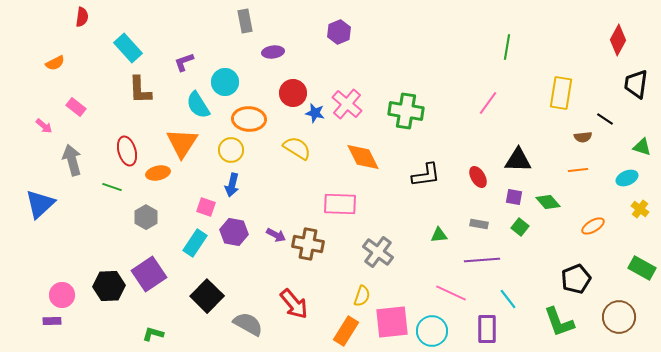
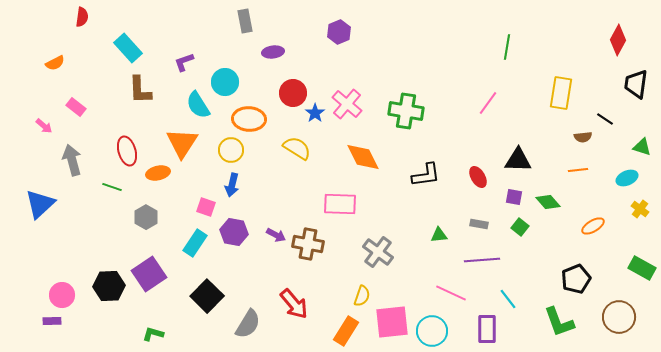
blue star at (315, 113): rotated 24 degrees clockwise
gray semicircle at (248, 324): rotated 92 degrees clockwise
